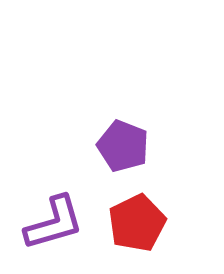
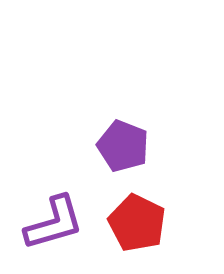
red pentagon: rotated 20 degrees counterclockwise
